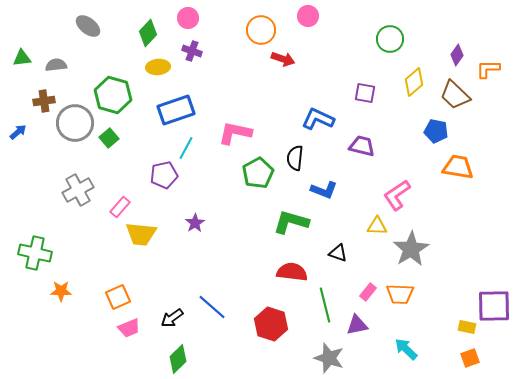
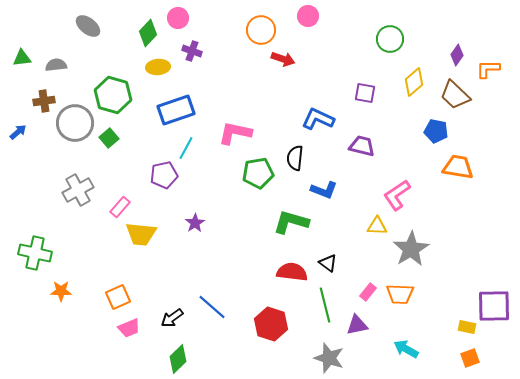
pink circle at (188, 18): moved 10 px left
green pentagon at (258, 173): rotated 20 degrees clockwise
black triangle at (338, 253): moved 10 px left, 10 px down; rotated 18 degrees clockwise
cyan arrow at (406, 349): rotated 15 degrees counterclockwise
